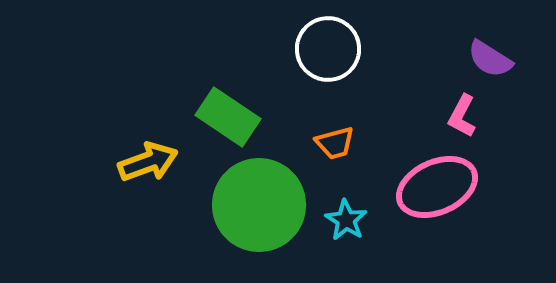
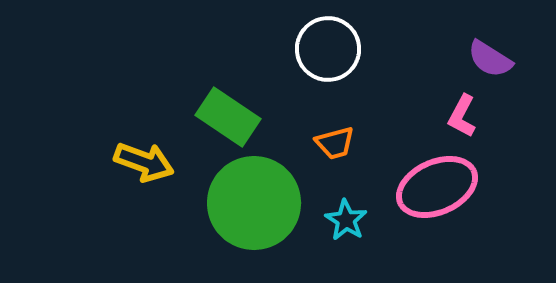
yellow arrow: moved 4 px left; rotated 40 degrees clockwise
green circle: moved 5 px left, 2 px up
